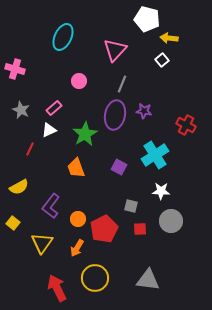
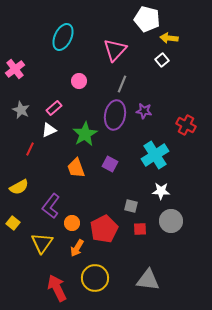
pink cross: rotated 36 degrees clockwise
purple square: moved 9 px left, 3 px up
orange circle: moved 6 px left, 4 px down
